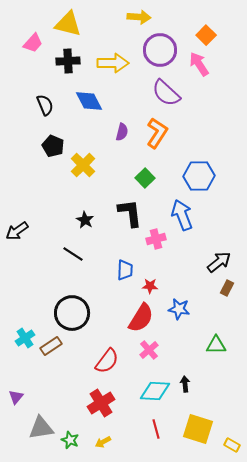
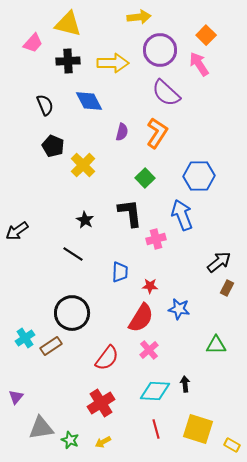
yellow arrow at (139, 17): rotated 10 degrees counterclockwise
blue trapezoid at (125, 270): moved 5 px left, 2 px down
red semicircle at (107, 361): moved 3 px up
